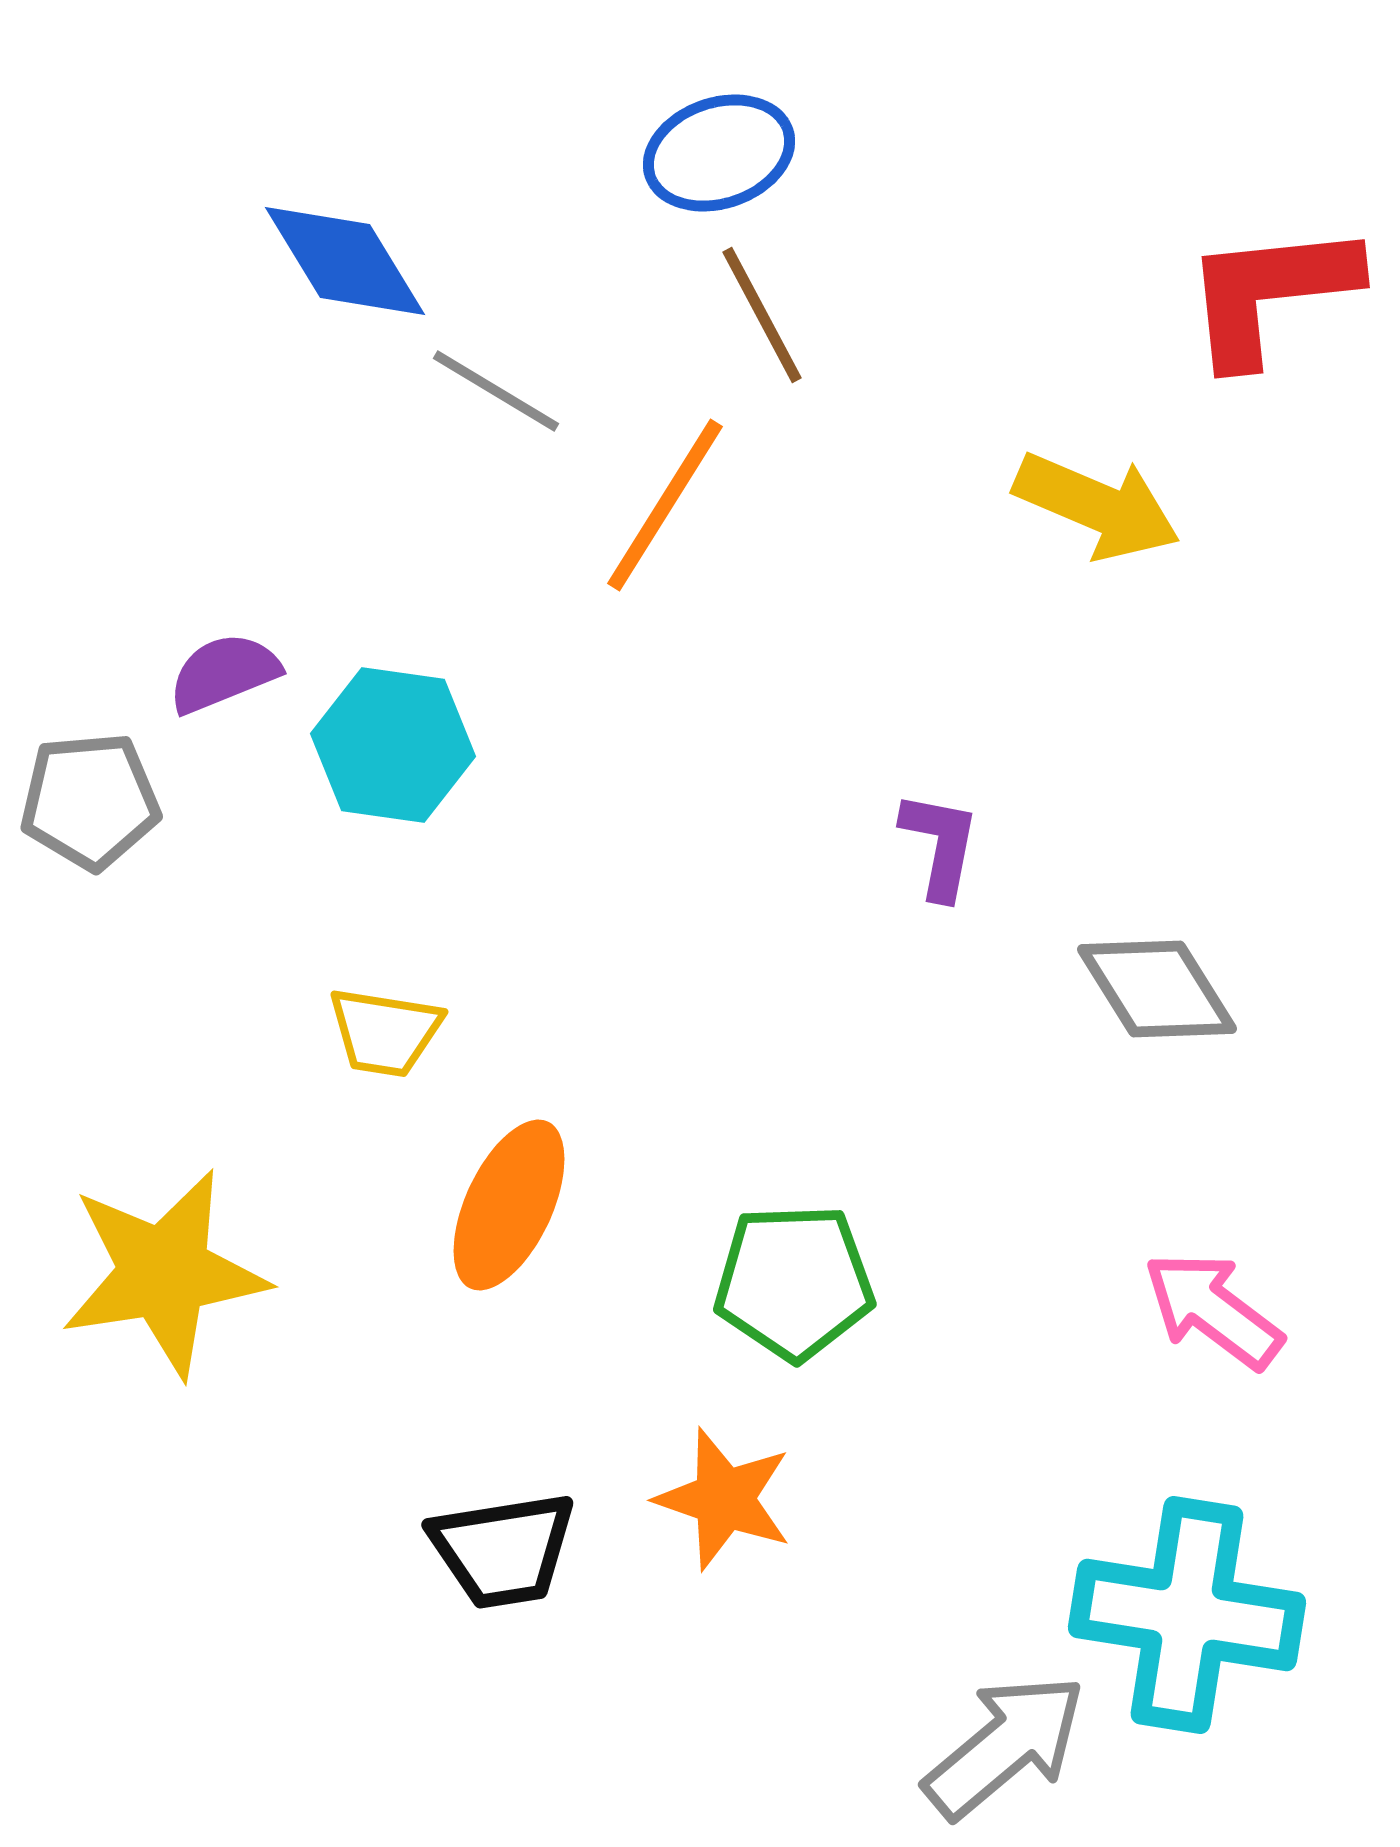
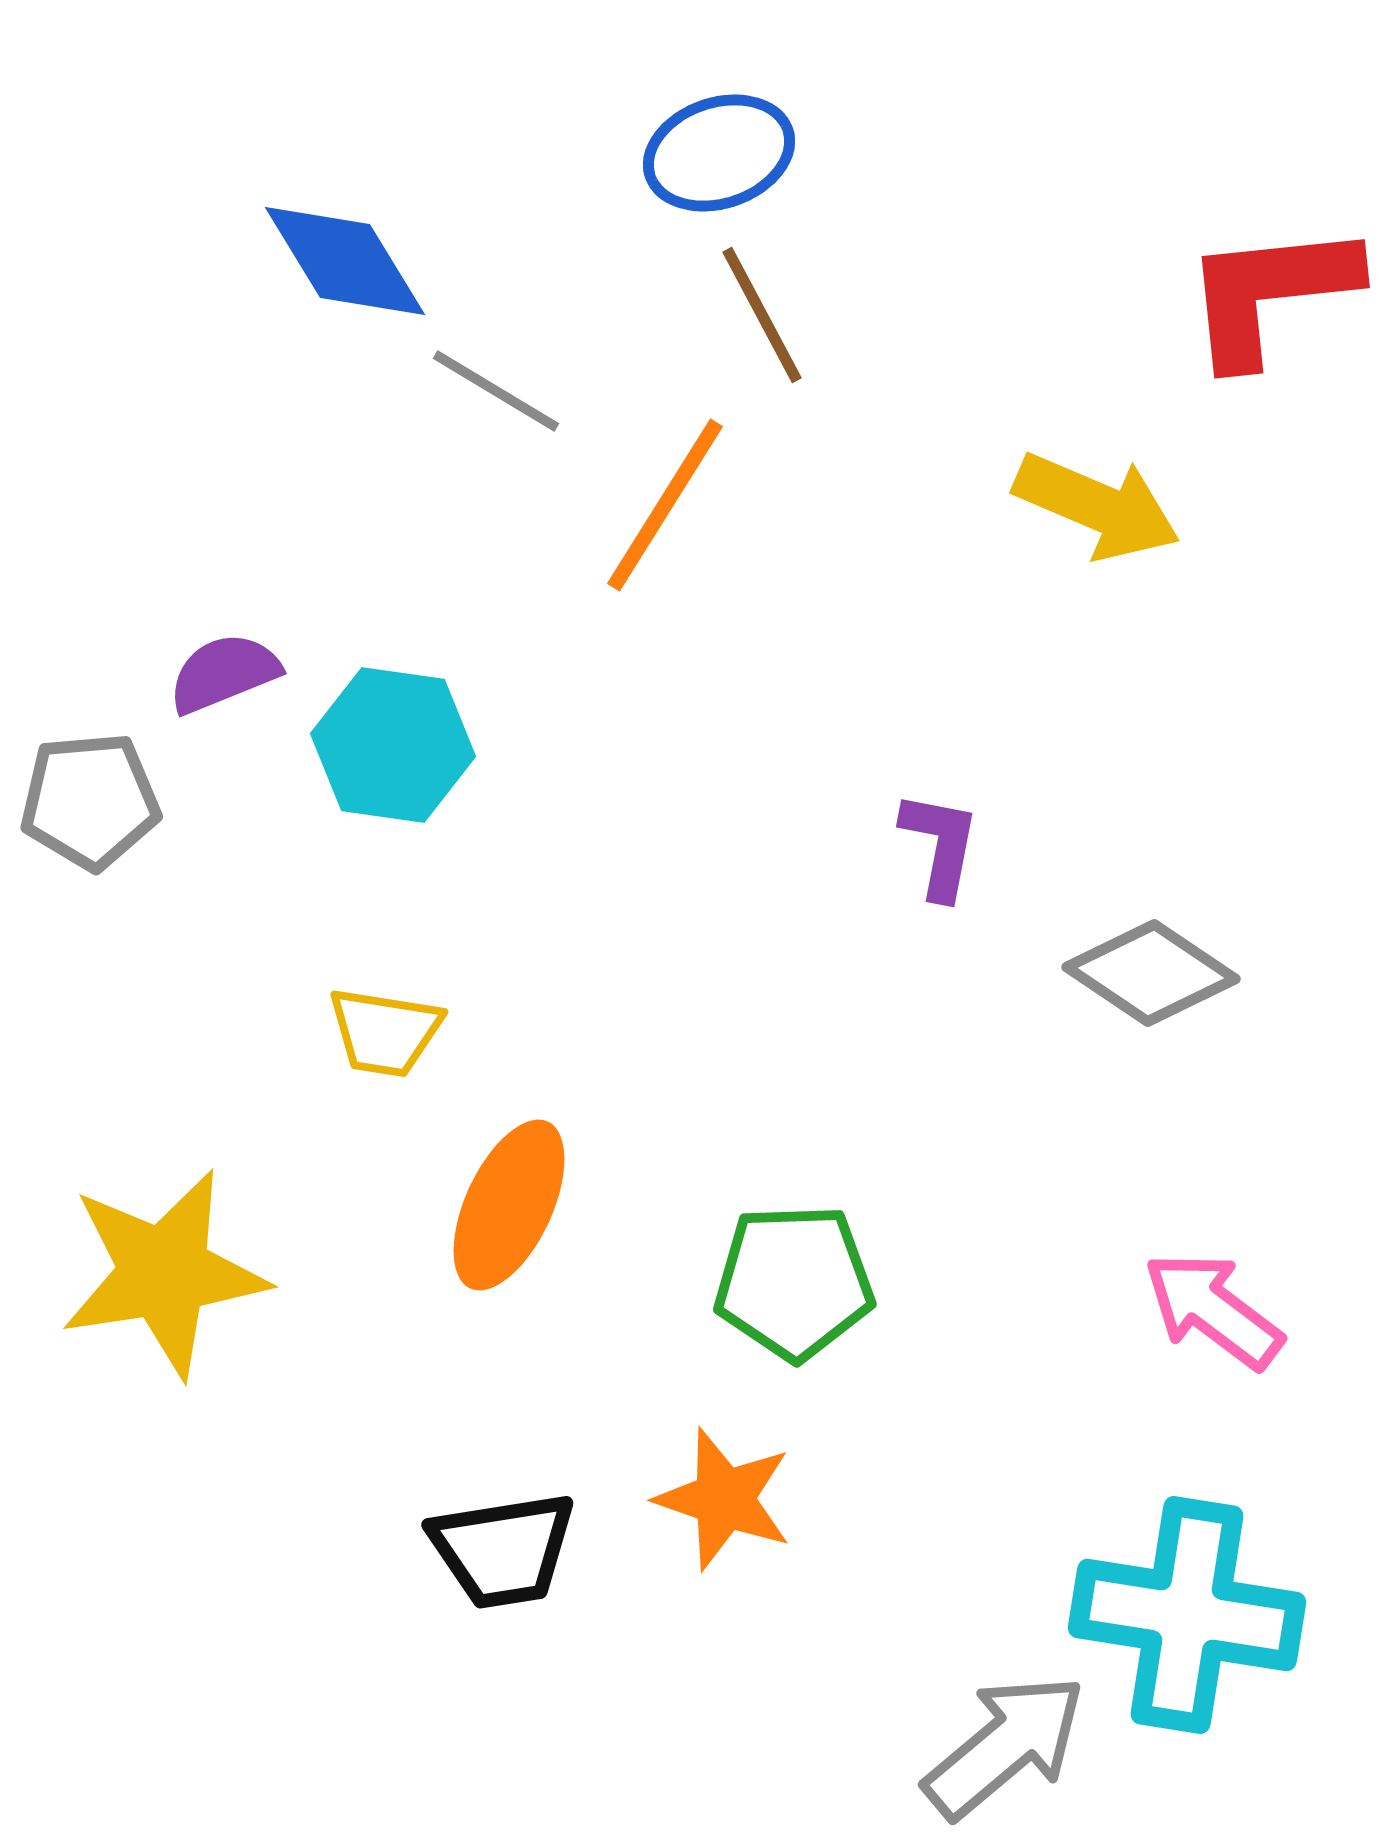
gray diamond: moved 6 px left, 16 px up; rotated 24 degrees counterclockwise
